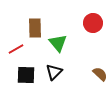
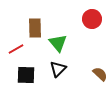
red circle: moved 1 px left, 4 px up
black triangle: moved 4 px right, 3 px up
